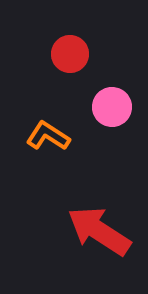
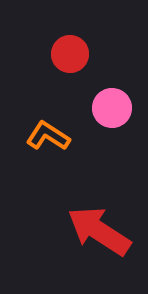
pink circle: moved 1 px down
